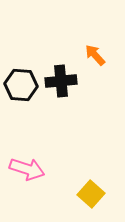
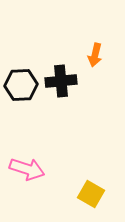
orange arrow: rotated 125 degrees counterclockwise
black hexagon: rotated 8 degrees counterclockwise
yellow square: rotated 12 degrees counterclockwise
